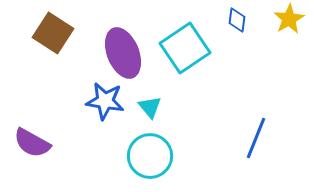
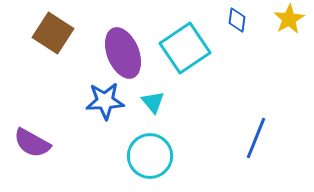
blue star: rotated 12 degrees counterclockwise
cyan triangle: moved 3 px right, 5 px up
